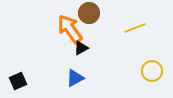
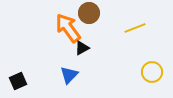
orange arrow: moved 2 px left, 1 px up
black triangle: moved 1 px right
yellow circle: moved 1 px down
blue triangle: moved 6 px left, 3 px up; rotated 18 degrees counterclockwise
